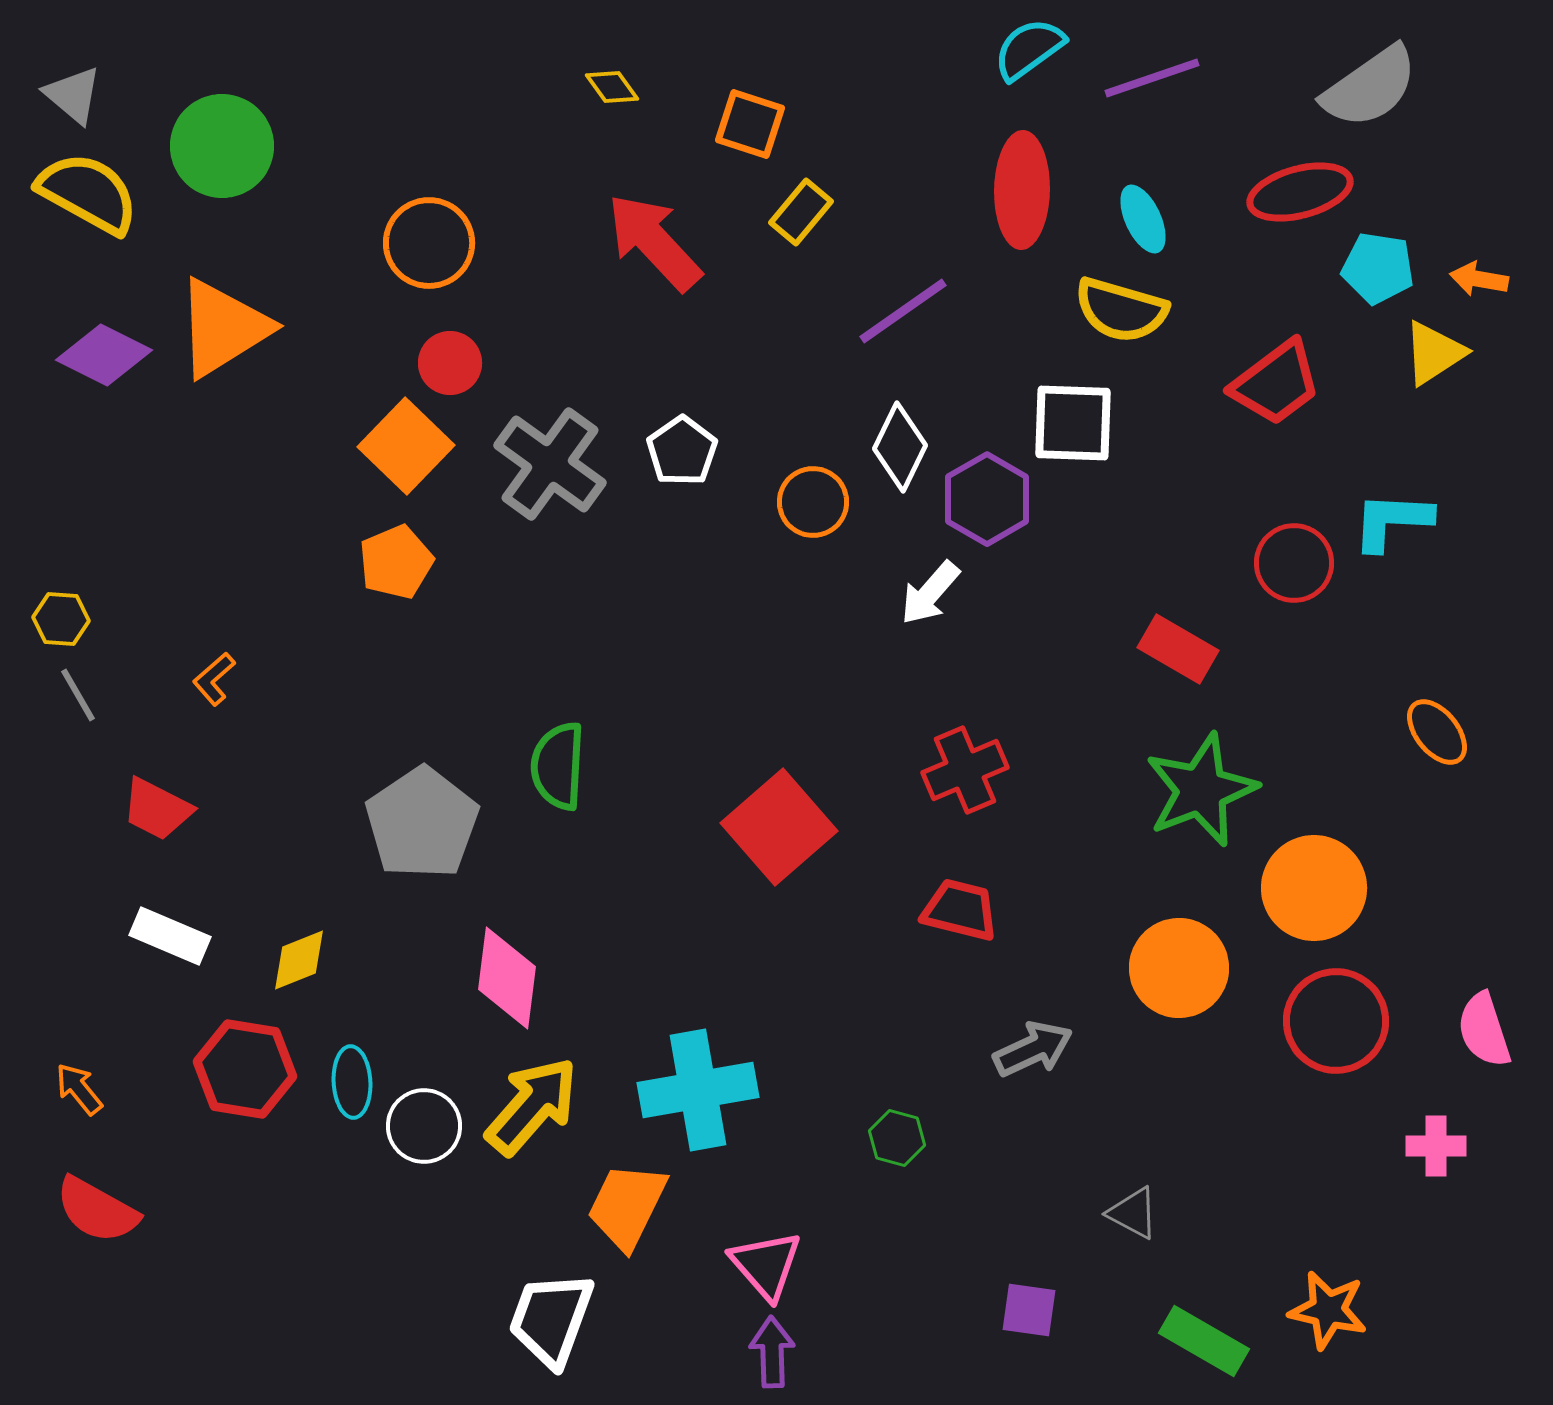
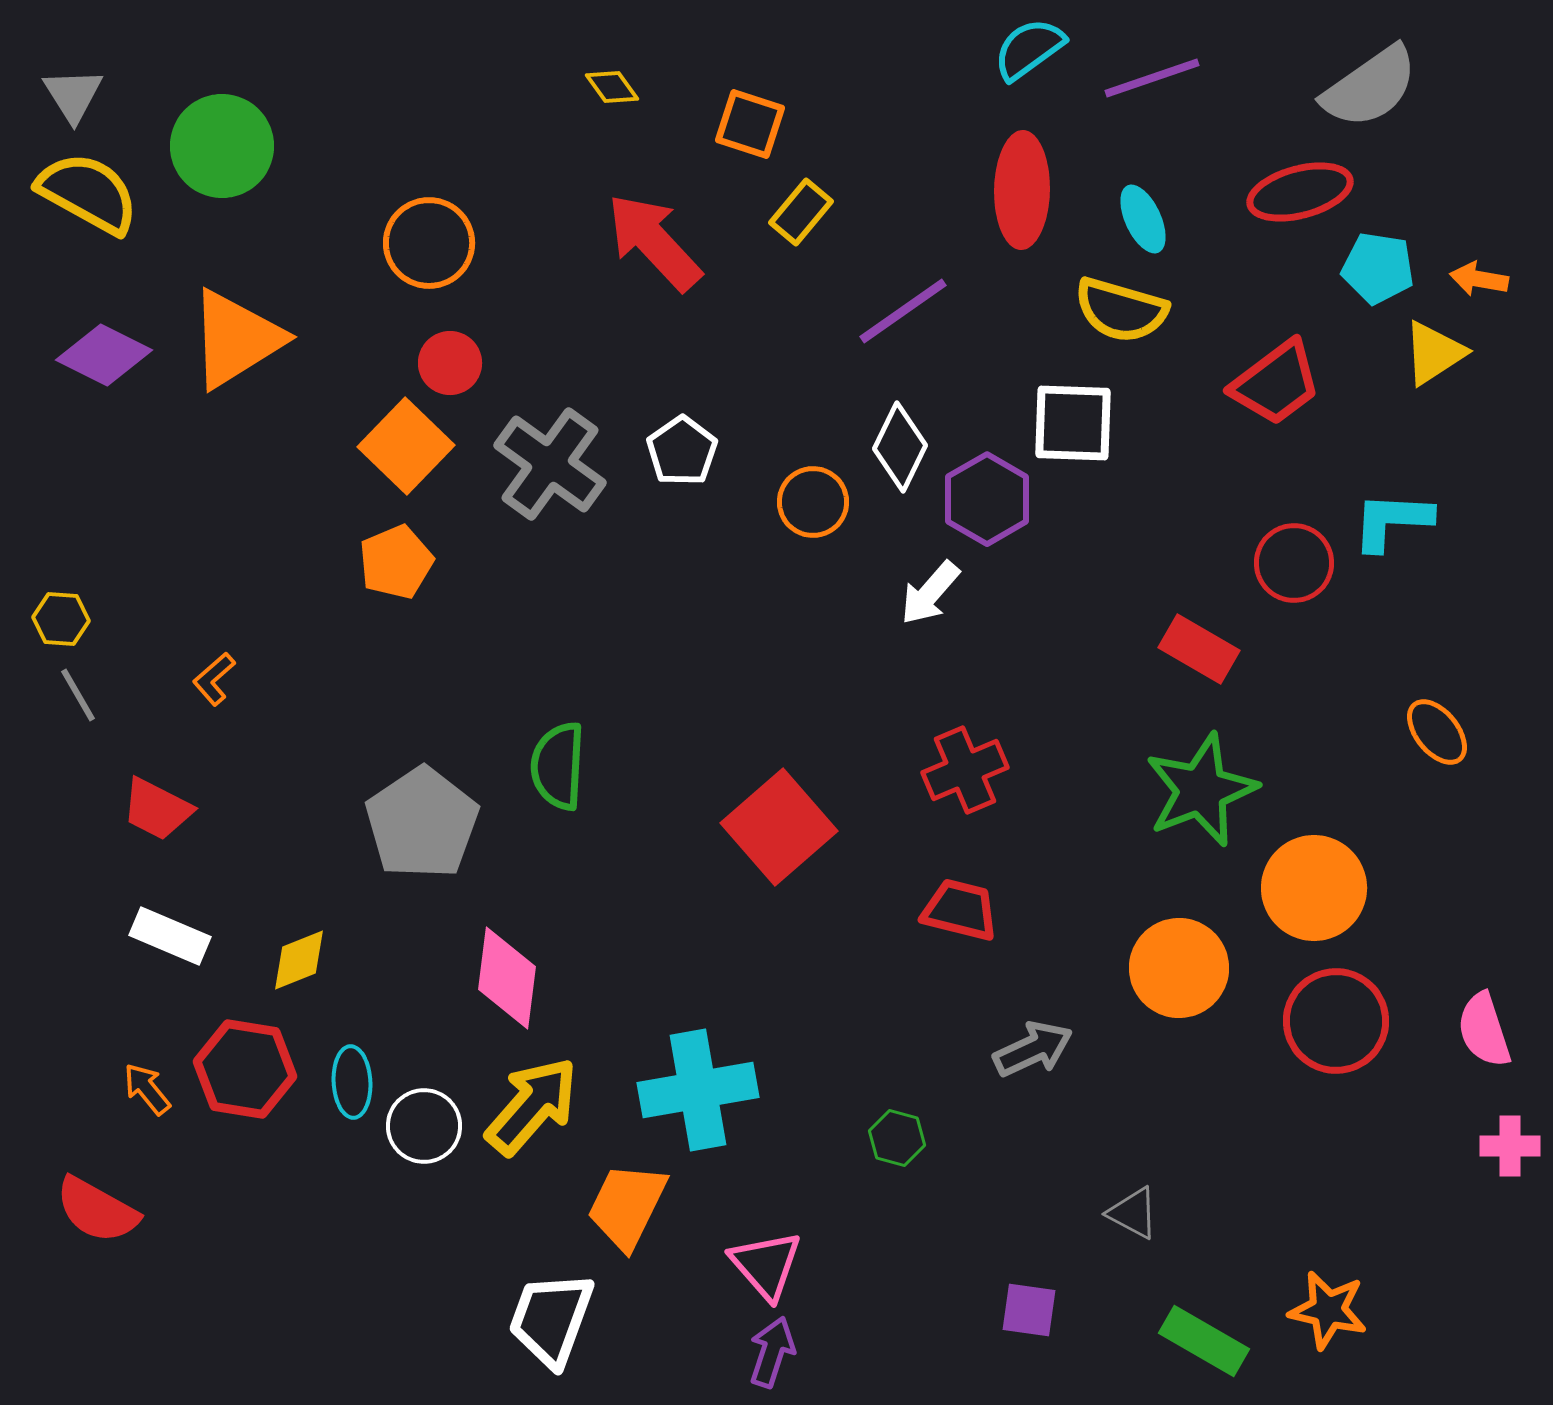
gray triangle at (73, 95): rotated 18 degrees clockwise
orange triangle at (223, 328): moved 13 px right, 11 px down
red rectangle at (1178, 649): moved 21 px right
orange arrow at (79, 1089): moved 68 px right
pink cross at (1436, 1146): moved 74 px right
purple arrow at (772, 1352): rotated 20 degrees clockwise
